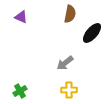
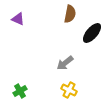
purple triangle: moved 3 px left, 2 px down
yellow cross: rotated 28 degrees clockwise
